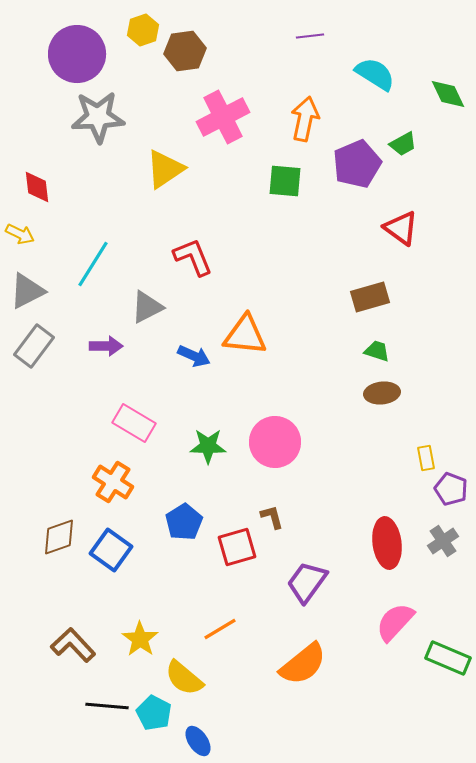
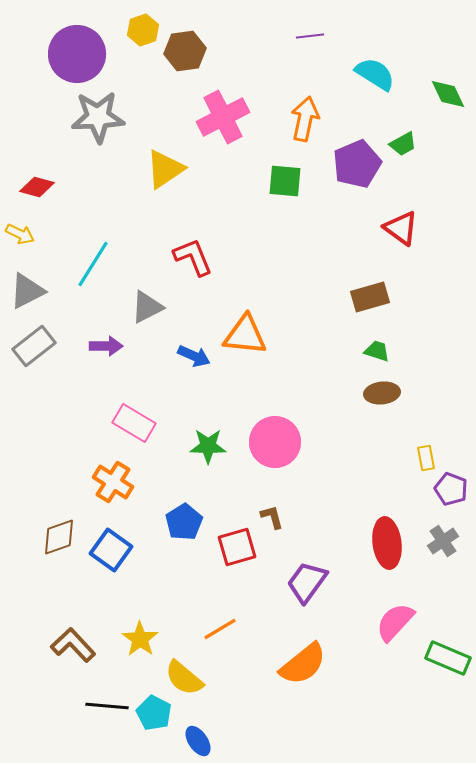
red diamond at (37, 187): rotated 68 degrees counterclockwise
gray rectangle at (34, 346): rotated 15 degrees clockwise
